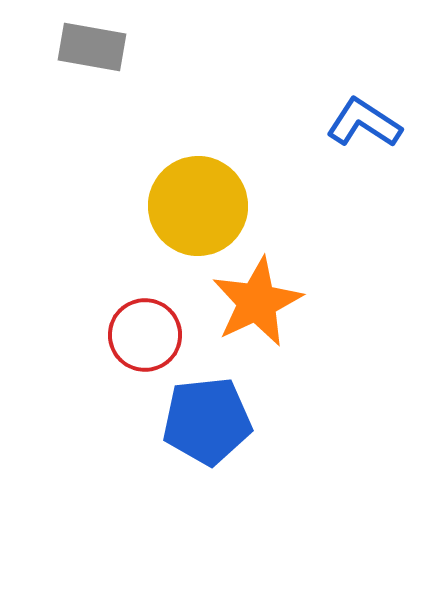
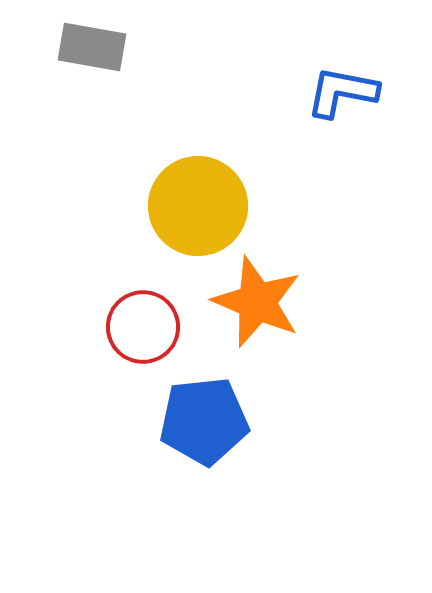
blue L-shape: moved 22 px left, 31 px up; rotated 22 degrees counterclockwise
orange star: rotated 24 degrees counterclockwise
red circle: moved 2 px left, 8 px up
blue pentagon: moved 3 px left
